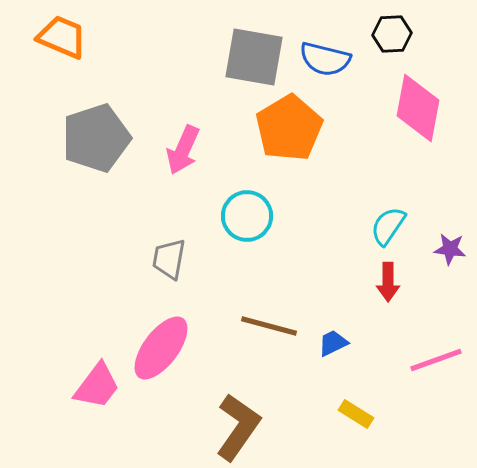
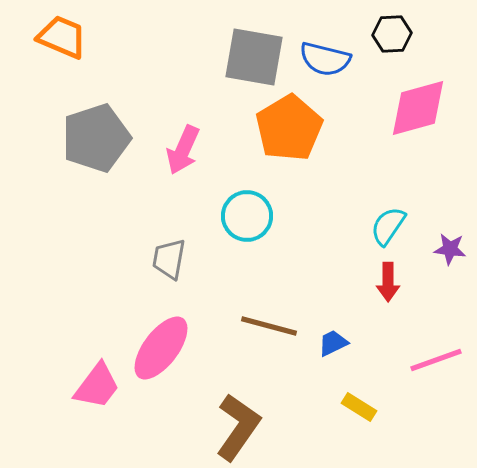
pink diamond: rotated 64 degrees clockwise
yellow rectangle: moved 3 px right, 7 px up
